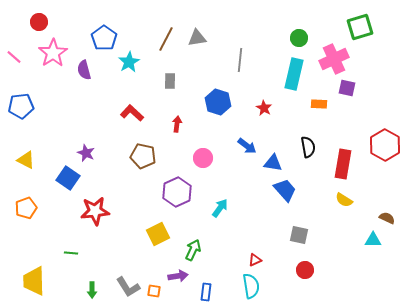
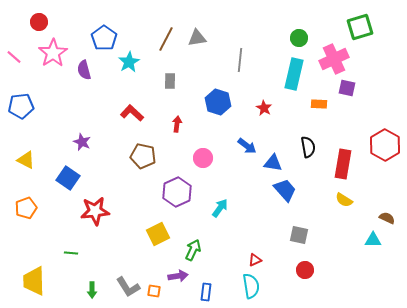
purple star at (86, 153): moved 4 px left, 11 px up
